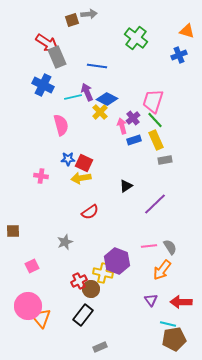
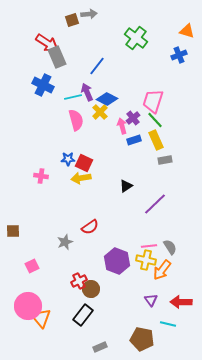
blue line at (97, 66): rotated 60 degrees counterclockwise
pink semicircle at (61, 125): moved 15 px right, 5 px up
red semicircle at (90, 212): moved 15 px down
yellow cross at (103, 273): moved 43 px right, 13 px up
brown pentagon at (174, 339): moved 32 px left; rotated 20 degrees clockwise
